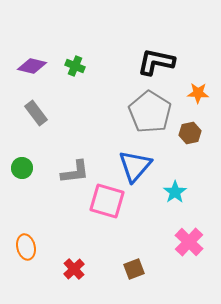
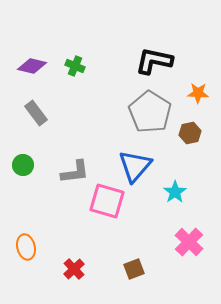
black L-shape: moved 2 px left, 1 px up
green circle: moved 1 px right, 3 px up
